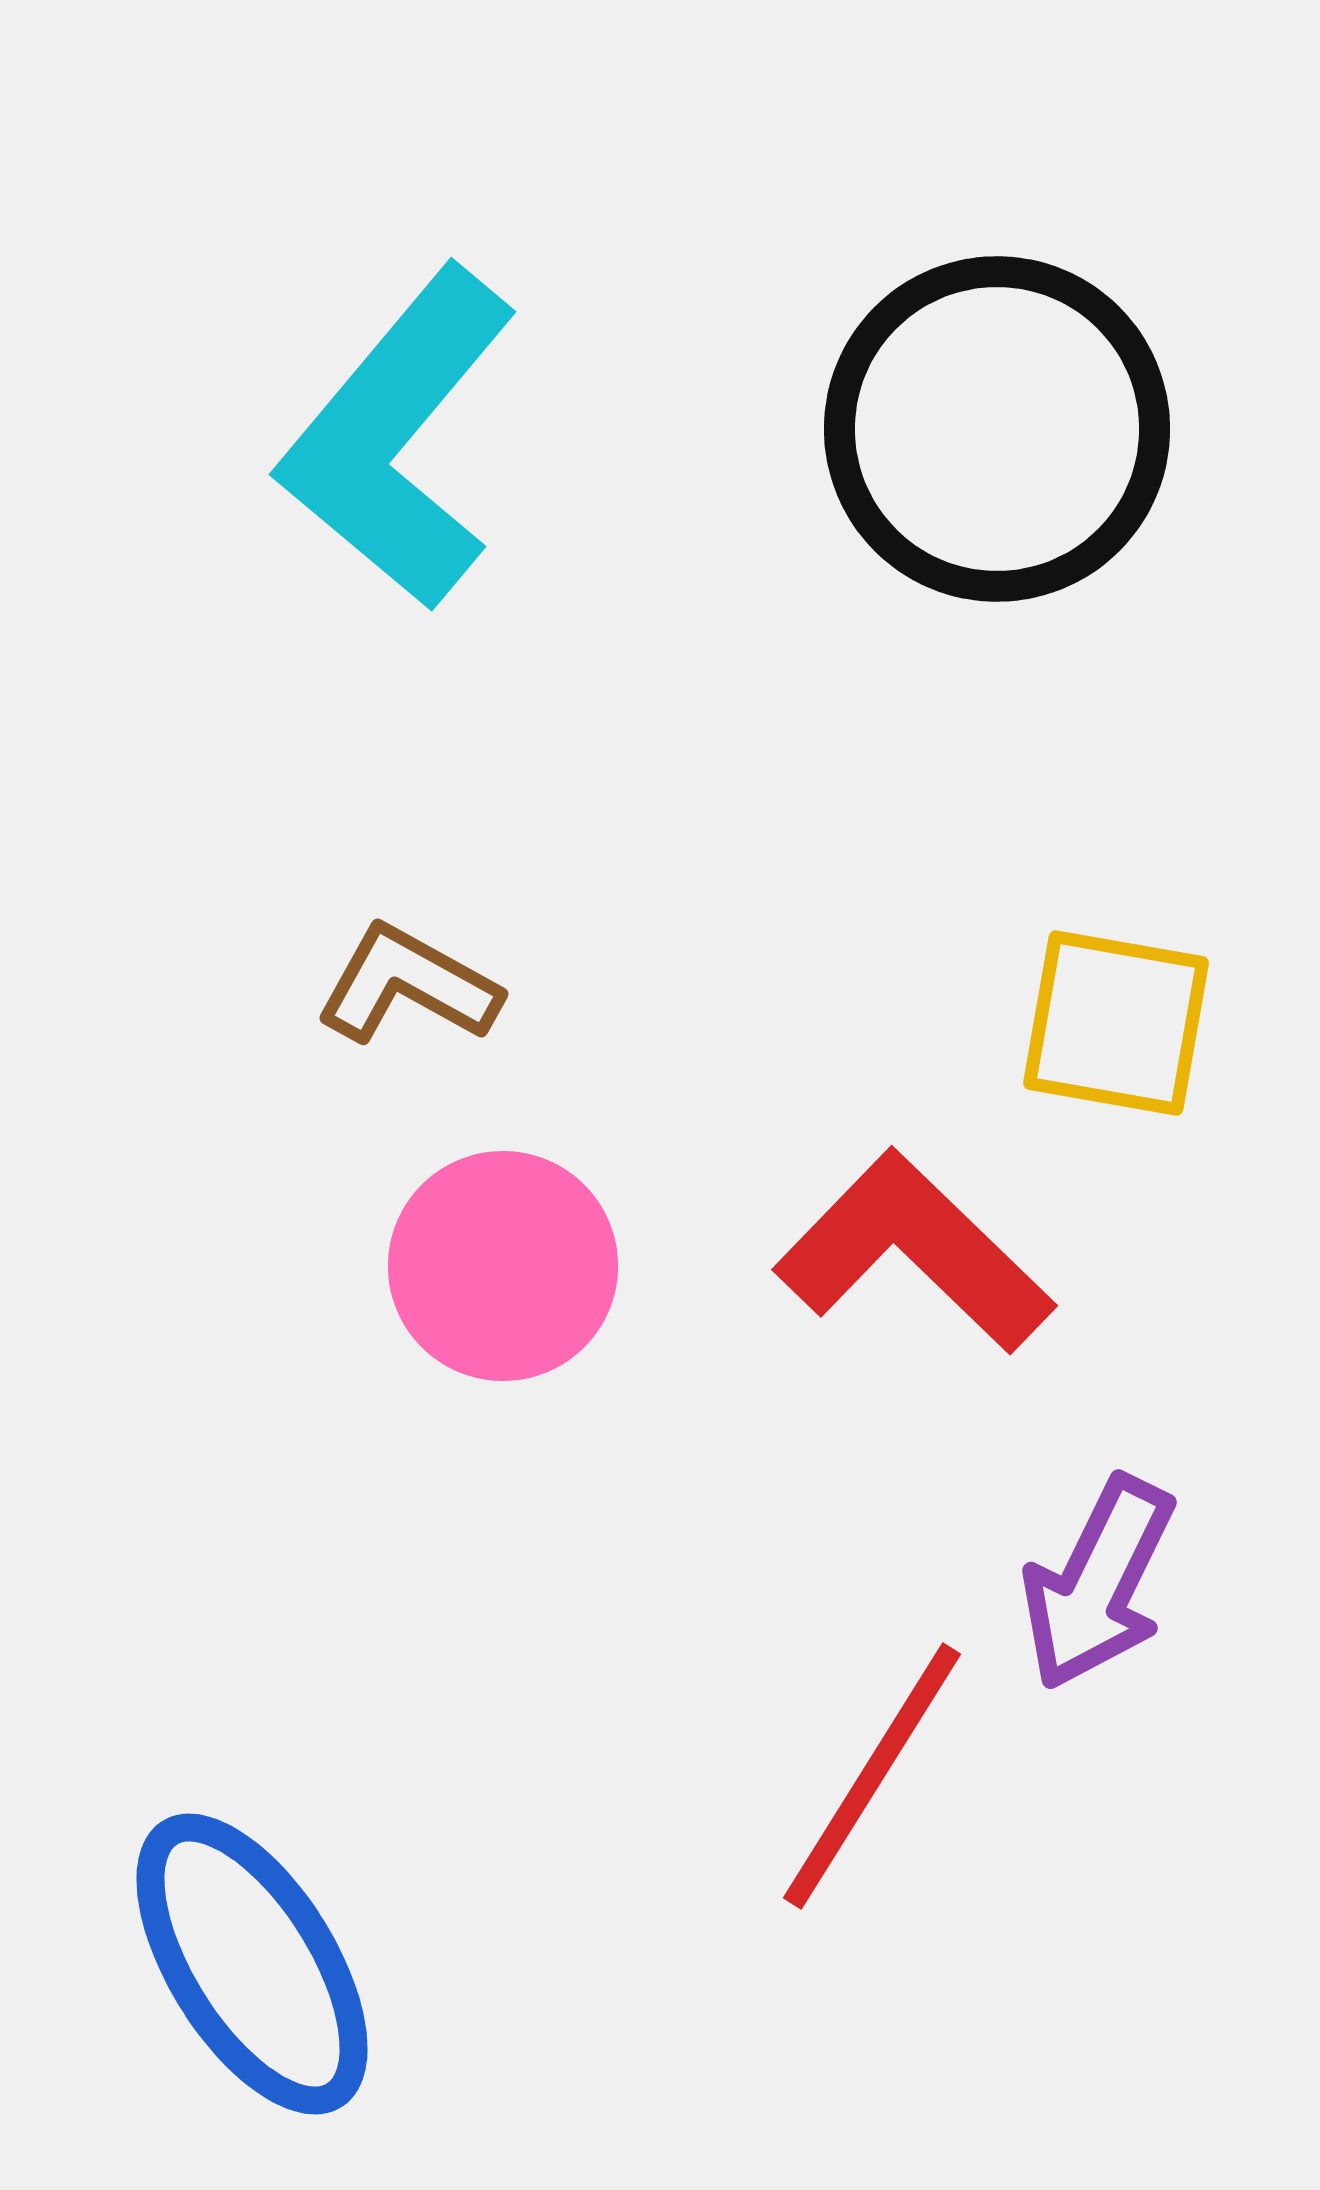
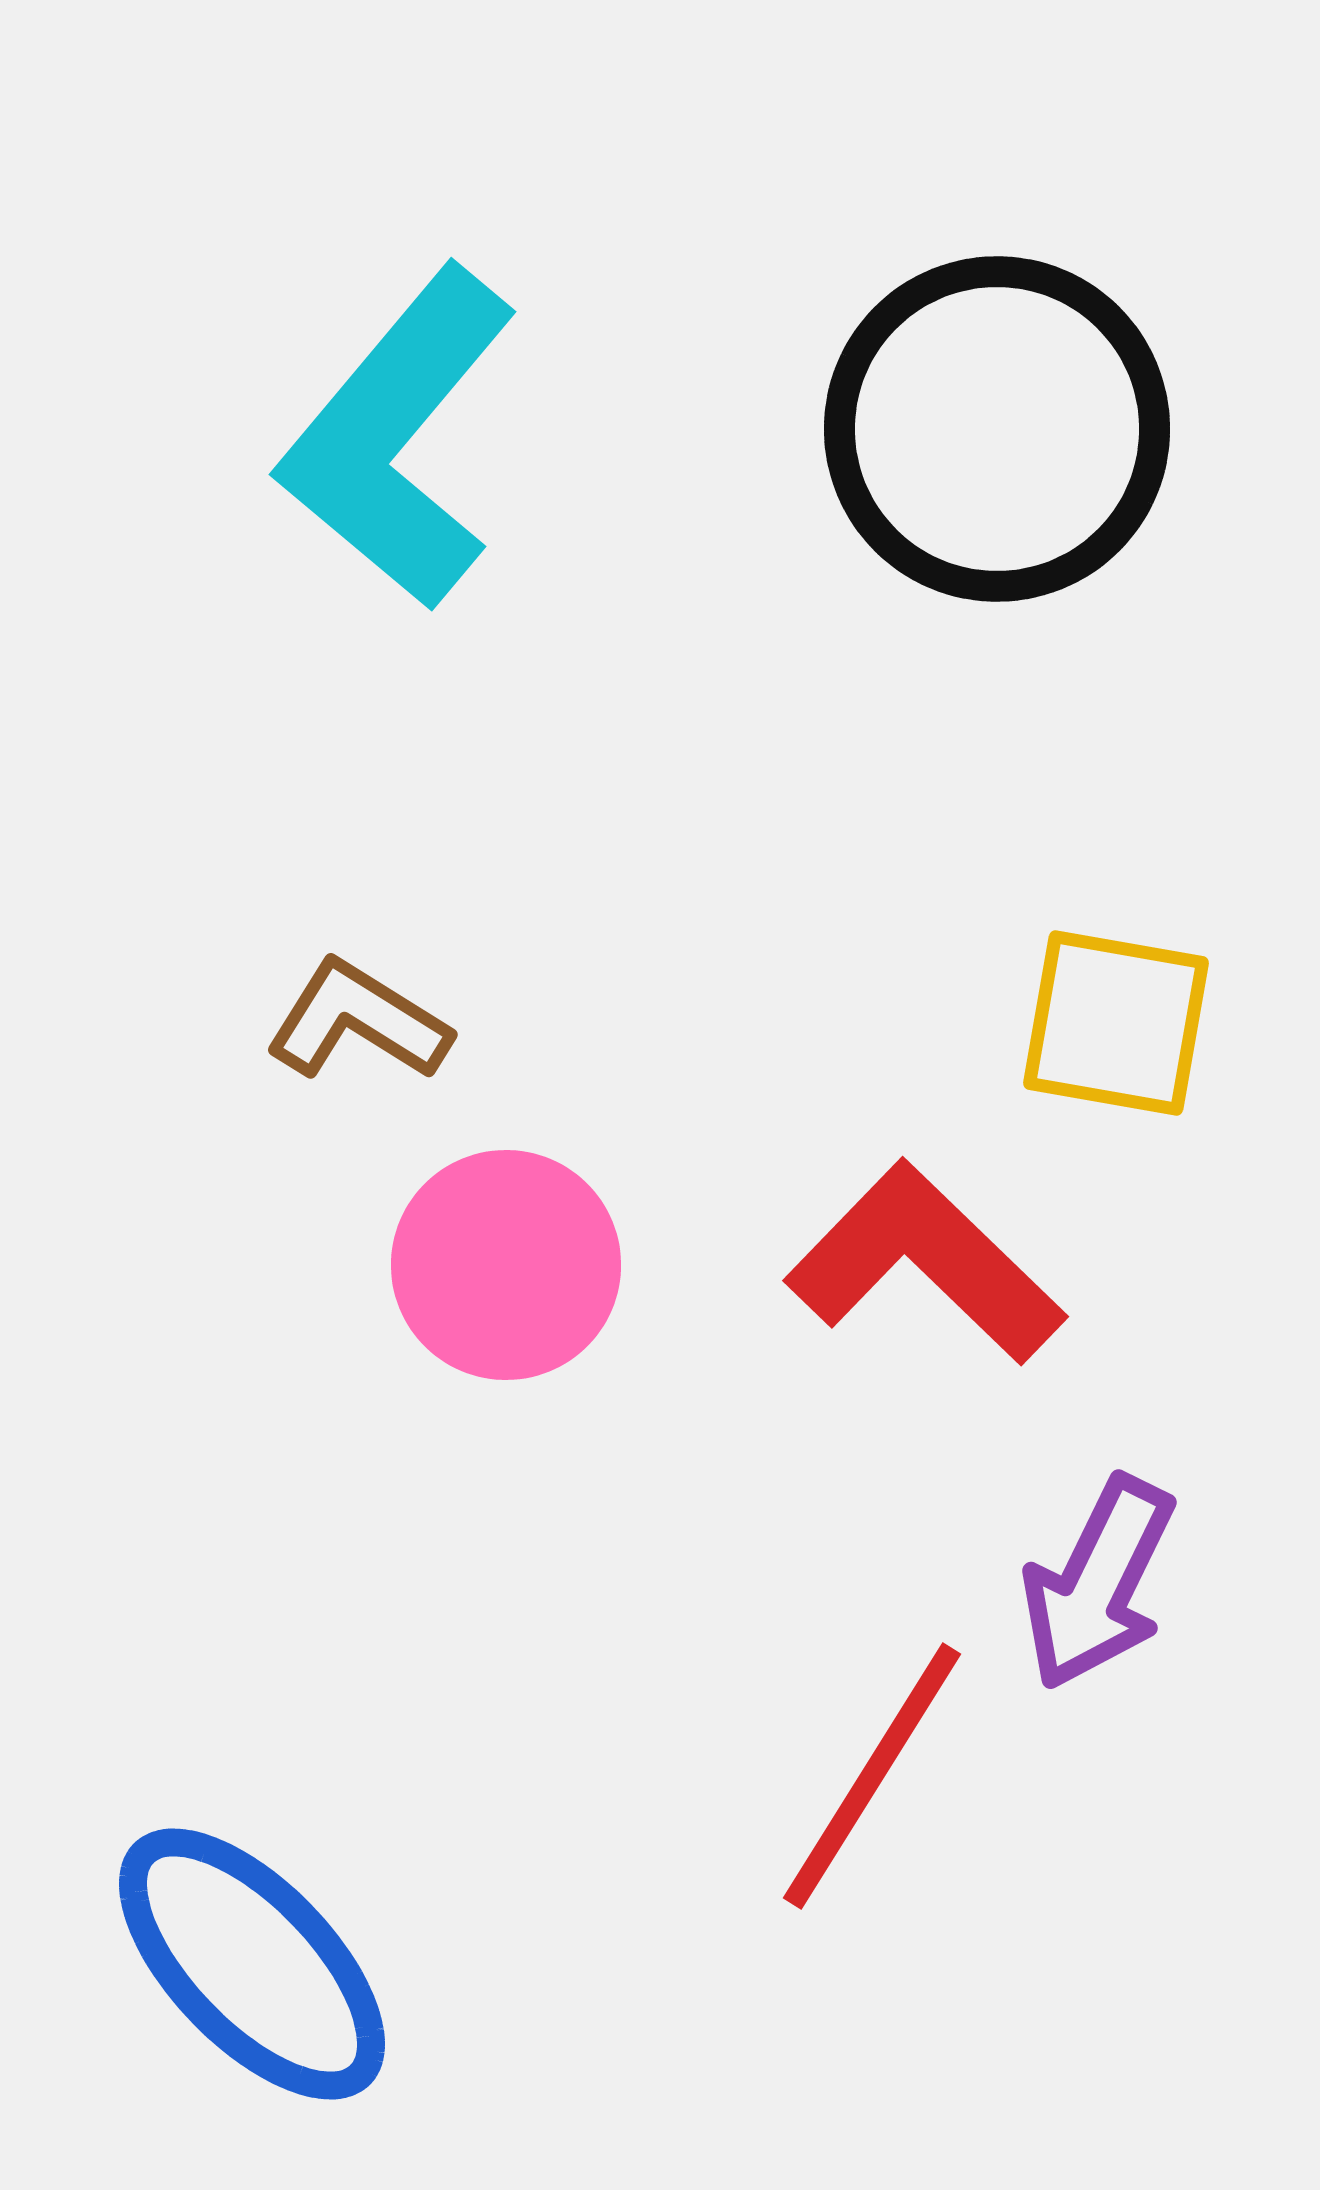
brown L-shape: moved 50 px left, 36 px down; rotated 3 degrees clockwise
red L-shape: moved 11 px right, 11 px down
pink circle: moved 3 px right, 1 px up
blue ellipse: rotated 12 degrees counterclockwise
